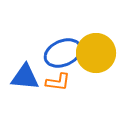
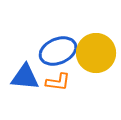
blue ellipse: moved 5 px left, 2 px up
